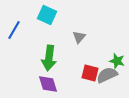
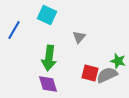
green star: moved 1 px right
